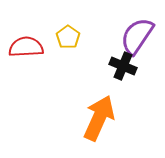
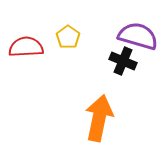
purple semicircle: moved 1 px right; rotated 72 degrees clockwise
black cross: moved 5 px up
orange arrow: rotated 12 degrees counterclockwise
